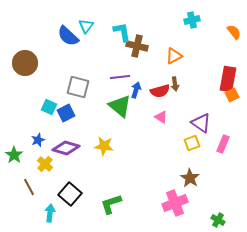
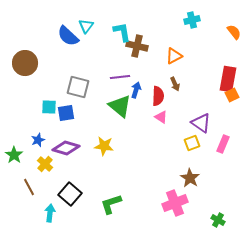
brown arrow: rotated 16 degrees counterclockwise
red semicircle: moved 2 px left, 5 px down; rotated 72 degrees counterclockwise
cyan square: rotated 21 degrees counterclockwise
blue square: rotated 18 degrees clockwise
